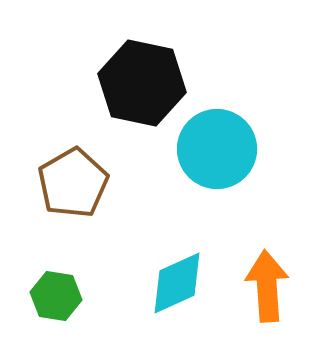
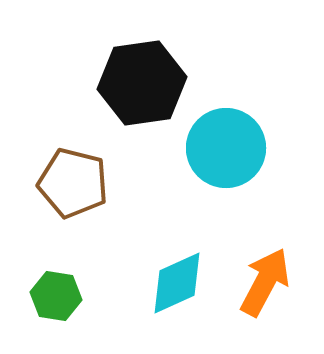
black hexagon: rotated 20 degrees counterclockwise
cyan circle: moved 9 px right, 1 px up
brown pentagon: rotated 28 degrees counterclockwise
orange arrow: moved 2 px left, 4 px up; rotated 32 degrees clockwise
